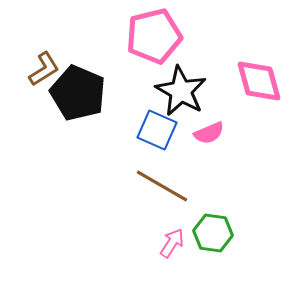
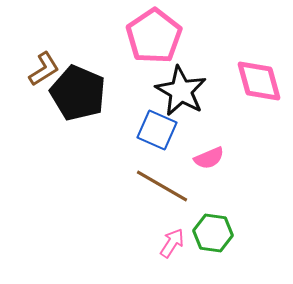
pink pentagon: rotated 20 degrees counterclockwise
pink semicircle: moved 25 px down
